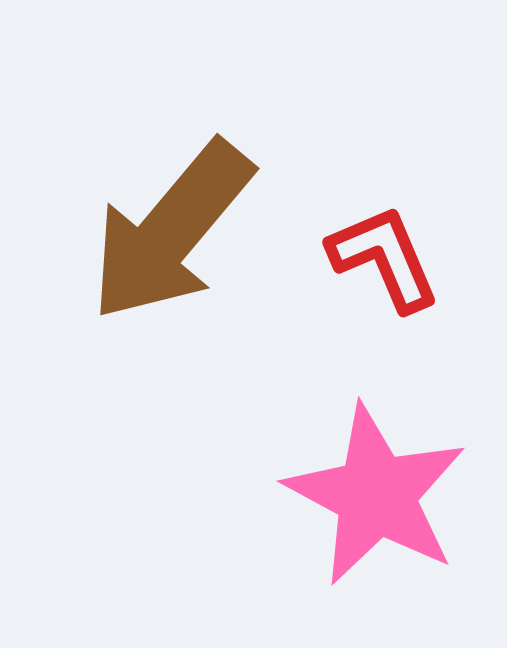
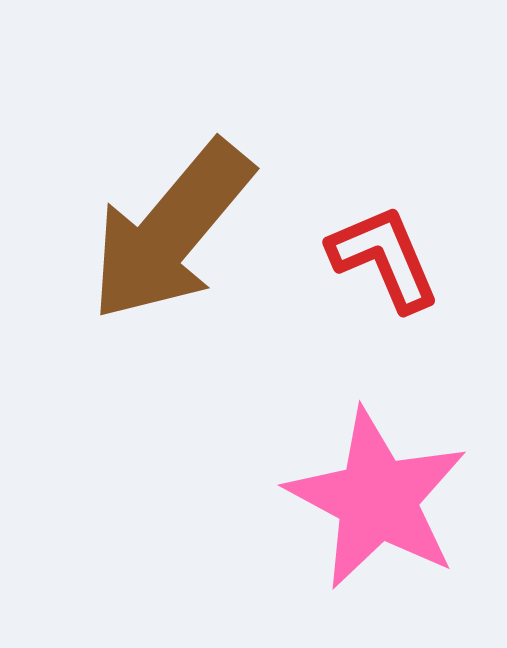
pink star: moved 1 px right, 4 px down
